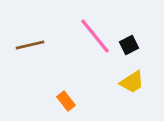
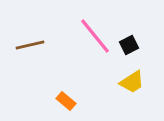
orange rectangle: rotated 12 degrees counterclockwise
